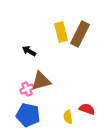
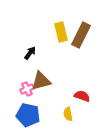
brown rectangle: moved 1 px right, 1 px down
black arrow: moved 1 px right, 2 px down; rotated 96 degrees clockwise
red semicircle: moved 5 px left, 13 px up
yellow semicircle: moved 3 px up
